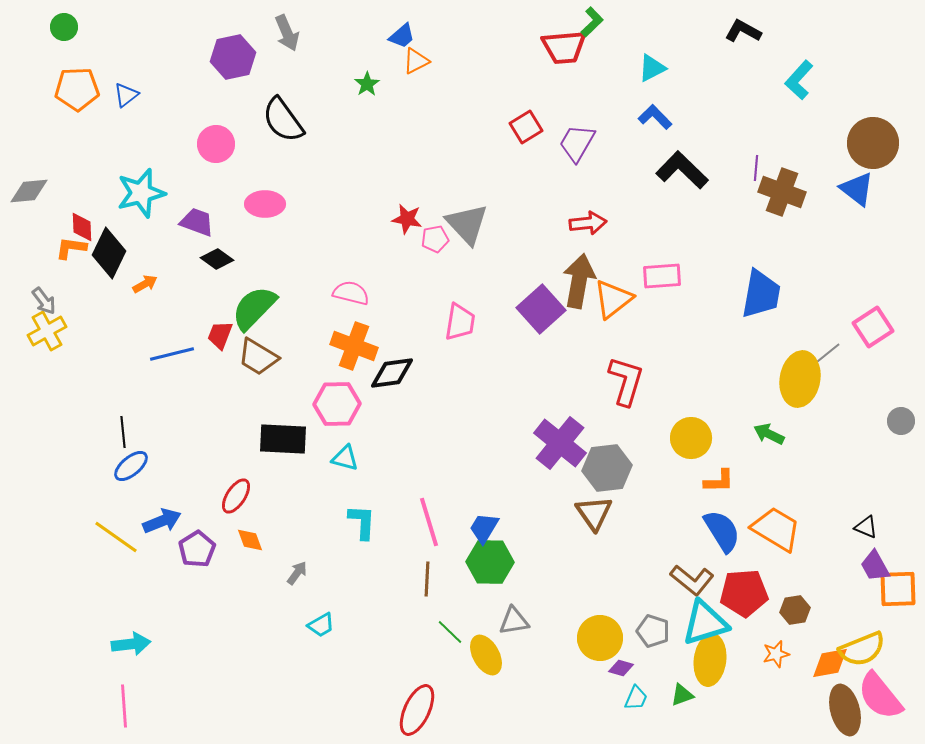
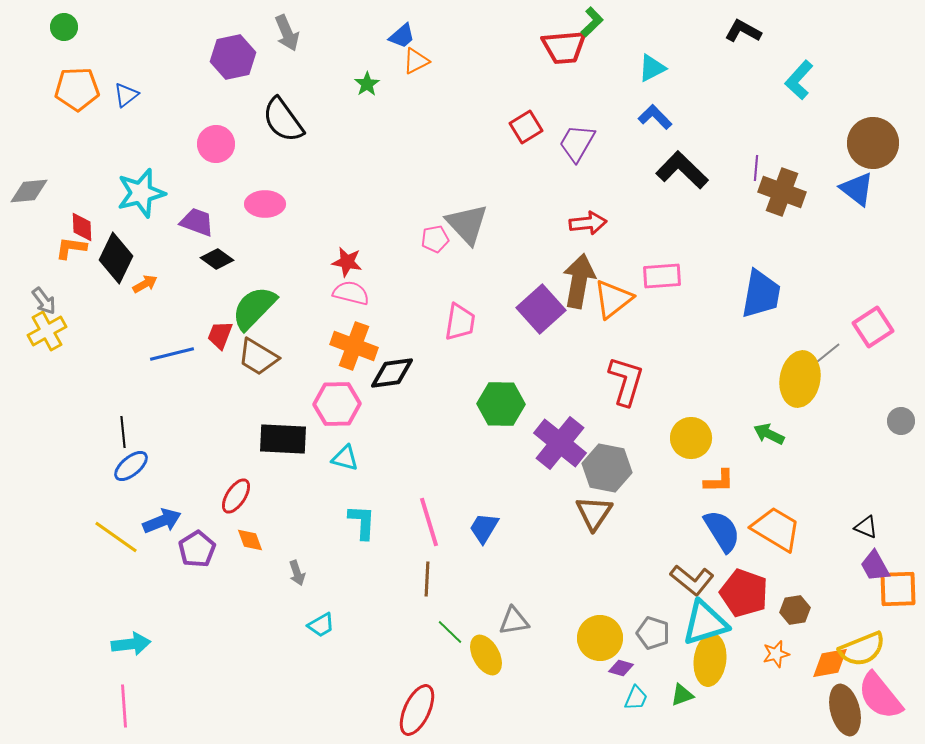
red star at (407, 219): moved 60 px left, 43 px down
black diamond at (109, 253): moved 7 px right, 5 px down
gray hexagon at (607, 468): rotated 18 degrees clockwise
brown triangle at (594, 513): rotated 9 degrees clockwise
green hexagon at (490, 562): moved 11 px right, 158 px up
gray arrow at (297, 573): rotated 125 degrees clockwise
red pentagon at (744, 593): rotated 24 degrees clockwise
gray pentagon at (653, 631): moved 2 px down
